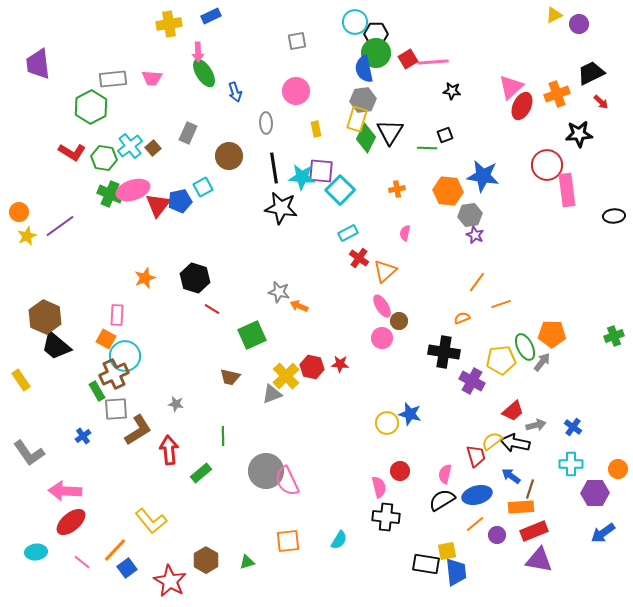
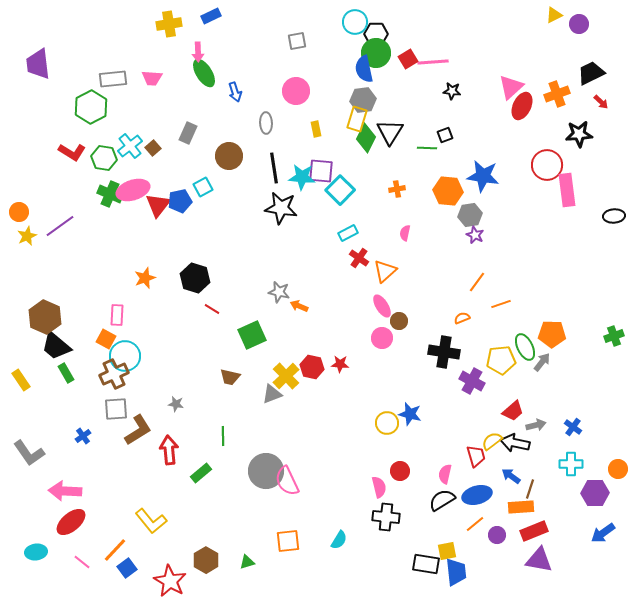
green rectangle at (97, 391): moved 31 px left, 18 px up
